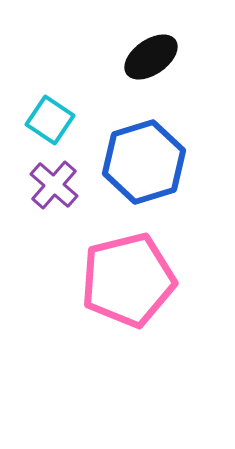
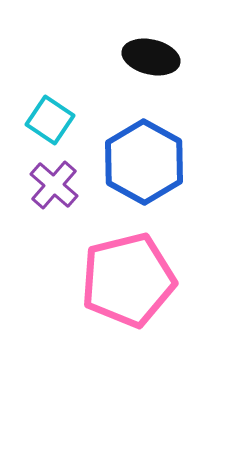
black ellipse: rotated 48 degrees clockwise
blue hexagon: rotated 14 degrees counterclockwise
